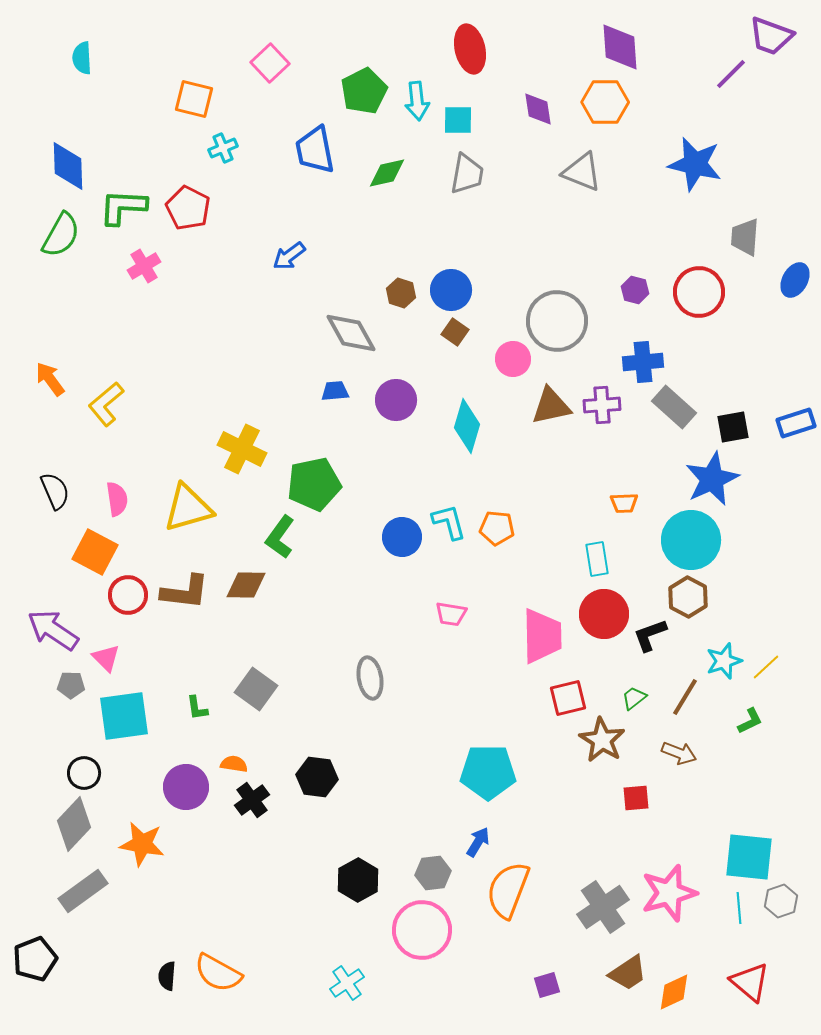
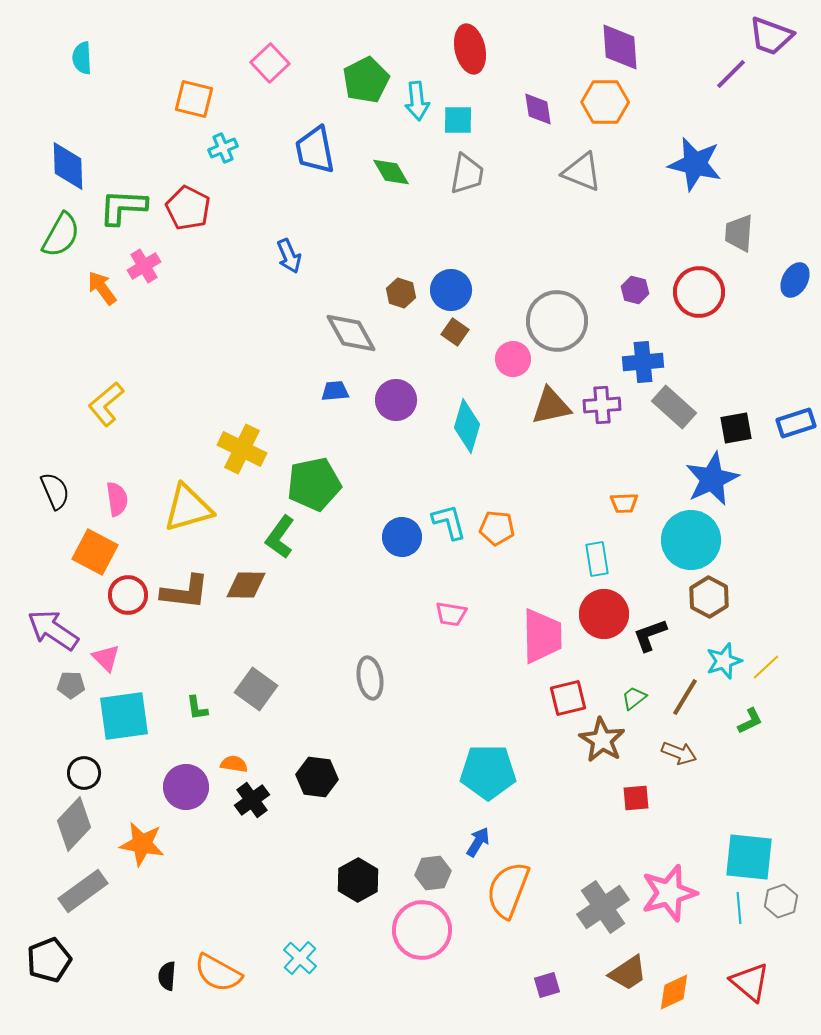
green pentagon at (364, 91): moved 2 px right, 11 px up
green diamond at (387, 173): moved 4 px right, 1 px up; rotated 72 degrees clockwise
gray trapezoid at (745, 237): moved 6 px left, 4 px up
blue arrow at (289, 256): rotated 76 degrees counterclockwise
orange arrow at (50, 379): moved 52 px right, 91 px up
black square at (733, 427): moved 3 px right, 1 px down
brown hexagon at (688, 597): moved 21 px right
black pentagon at (35, 959): moved 14 px right, 1 px down
cyan cross at (347, 983): moved 47 px left, 25 px up; rotated 12 degrees counterclockwise
